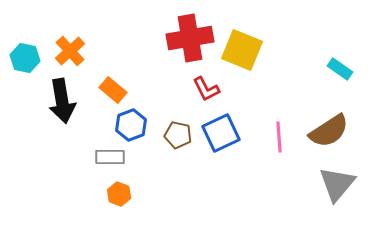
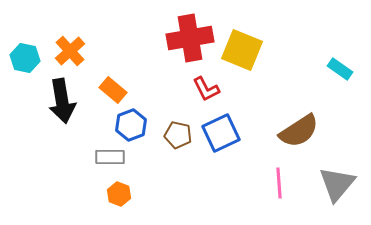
brown semicircle: moved 30 px left
pink line: moved 46 px down
